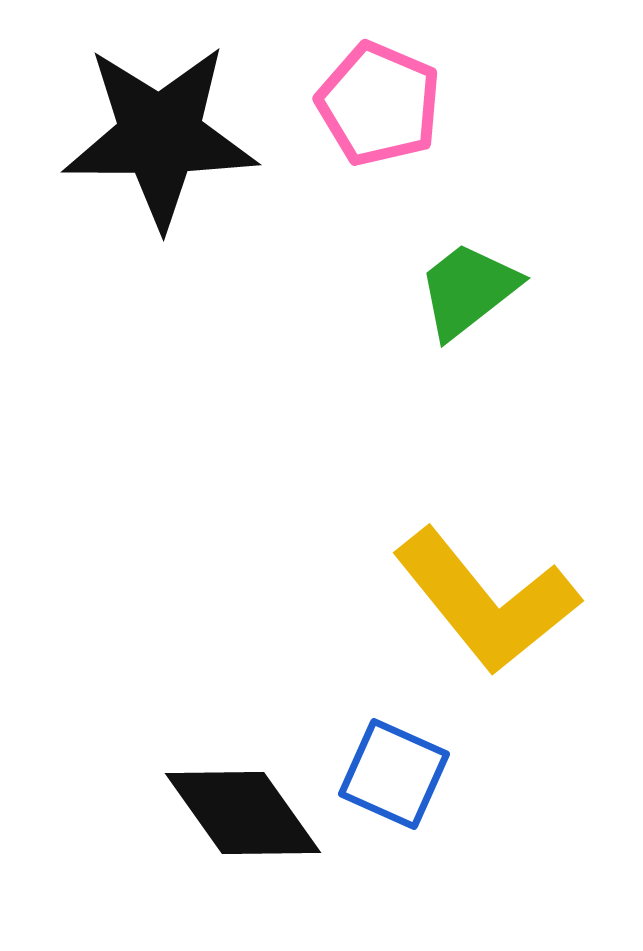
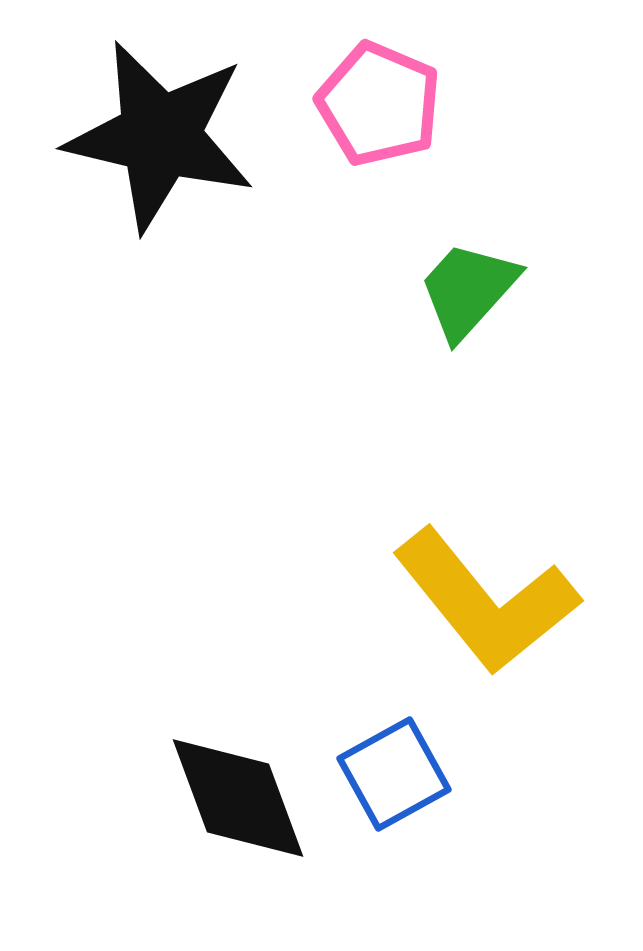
black star: rotated 13 degrees clockwise
green trapezoid: rotated 10 degrees counterclockwise
blue square: rotated 37 degrees clockwise
black diamond: moved 5 px left, 15 px up; rotated 15 degrees clockwise
